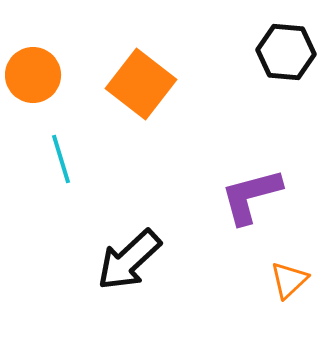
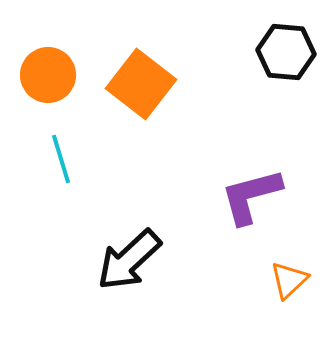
orange circle: moved 15 px right
